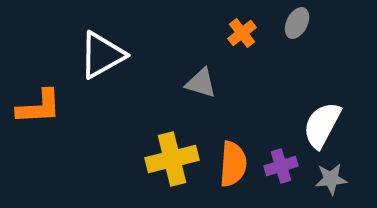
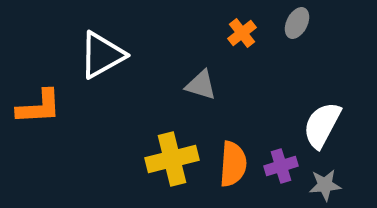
gray triangle: moved 2 px down
gray star: moved 6 px left, 6 px down
